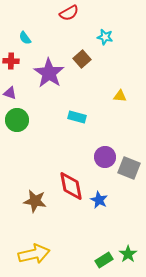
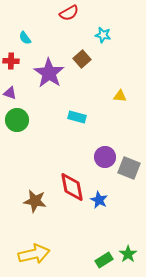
cyan star: moved 2 px left, 2 px up
red diamond: moved 1 px right, 1 px down
